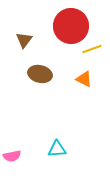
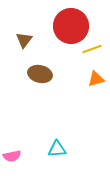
orange triangle: moved 12 px right; rotated 42 degrees counterclockwise
